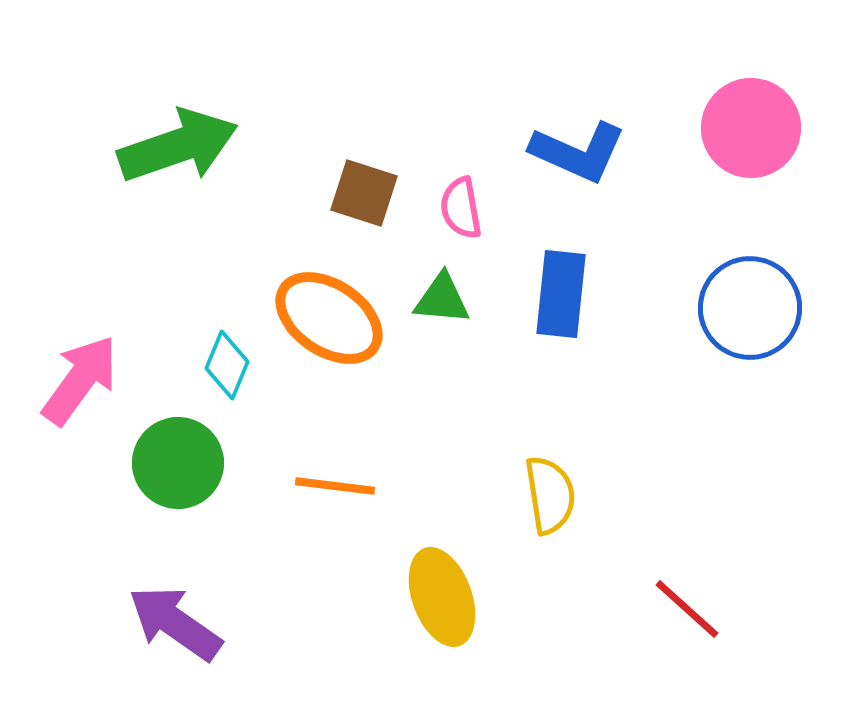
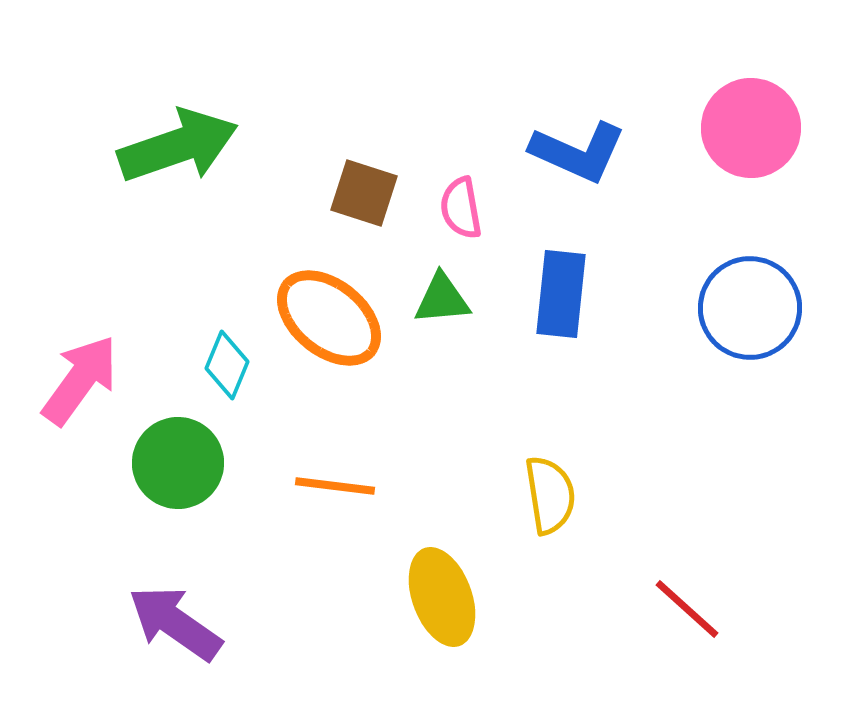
green triangle: rotated 10 degrees counterclockwise
orange ellipse: rotated 5 degrees clockwise
